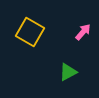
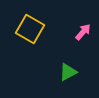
yellow square: moved 3 px up
